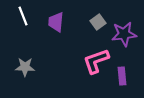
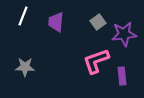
white line: rotated 42 degrees clockwise
